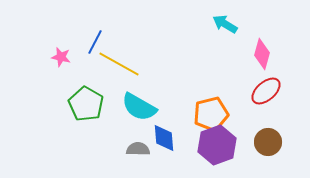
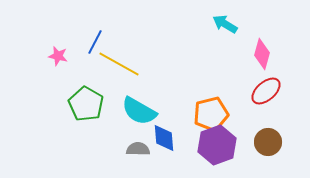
pink star: moved 3 px left, 1 px up
cyan semicircle: moved 4 px down
